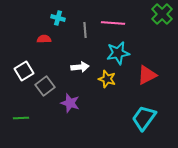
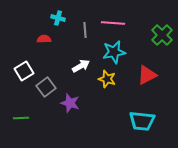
green cross: moved 21 px down
cyan star: moved 4 px left, 1 px up
white arrow: moved 1 px right, 1 px up; rotated 24 degrees counterclockwise
gray square: moved 1 px right, 1 px down
cyan trapezoid: moved 2 px left, 3 px down; rotated 120 degrees counterclockwise
